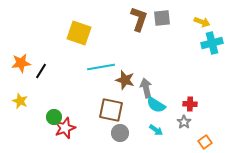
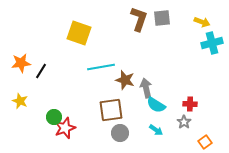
brown square: rotated 20 degrees counterclockwise
